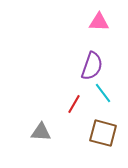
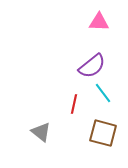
purple semicircle: rotated 32 degrees clockwise
red line: rotated 18 degrees counterclockwise
gray triangle: rotated 35 degrees clockwise
